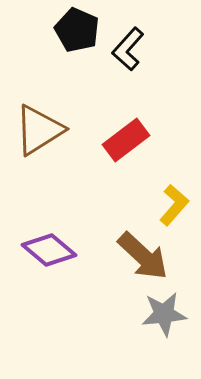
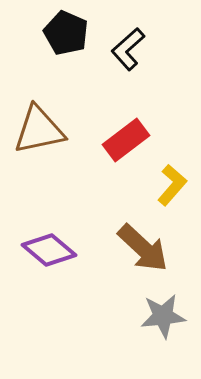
black pentagon: moved 11 px left, 3 px down
black L-shape: rotated 6 degrees clockwise
brown triangle: rotated 20 degrees clockwise
yellow L-shape: moved 2 px left, 20 px up
brown arrow: moved 8 px up
gray star: moved 1 px left, 2 px down
